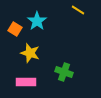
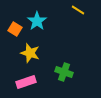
pink rectangle: rotated 18 degrees counterclockwise
